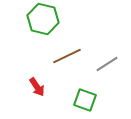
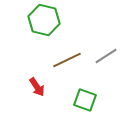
green hexagon: moved 1 px right, 1 px down
brown line: moved 4 px down
gray line: moved 1 px left, 8 px up
